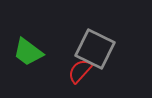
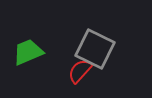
green trapezoid: rotated 120 degrees clockwise
